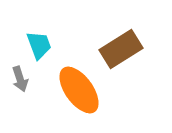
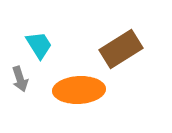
cyan trapezoid: rotated 12 degrees counterclockwise
orange ellipse: rotated 57 degrees counterclockwise
